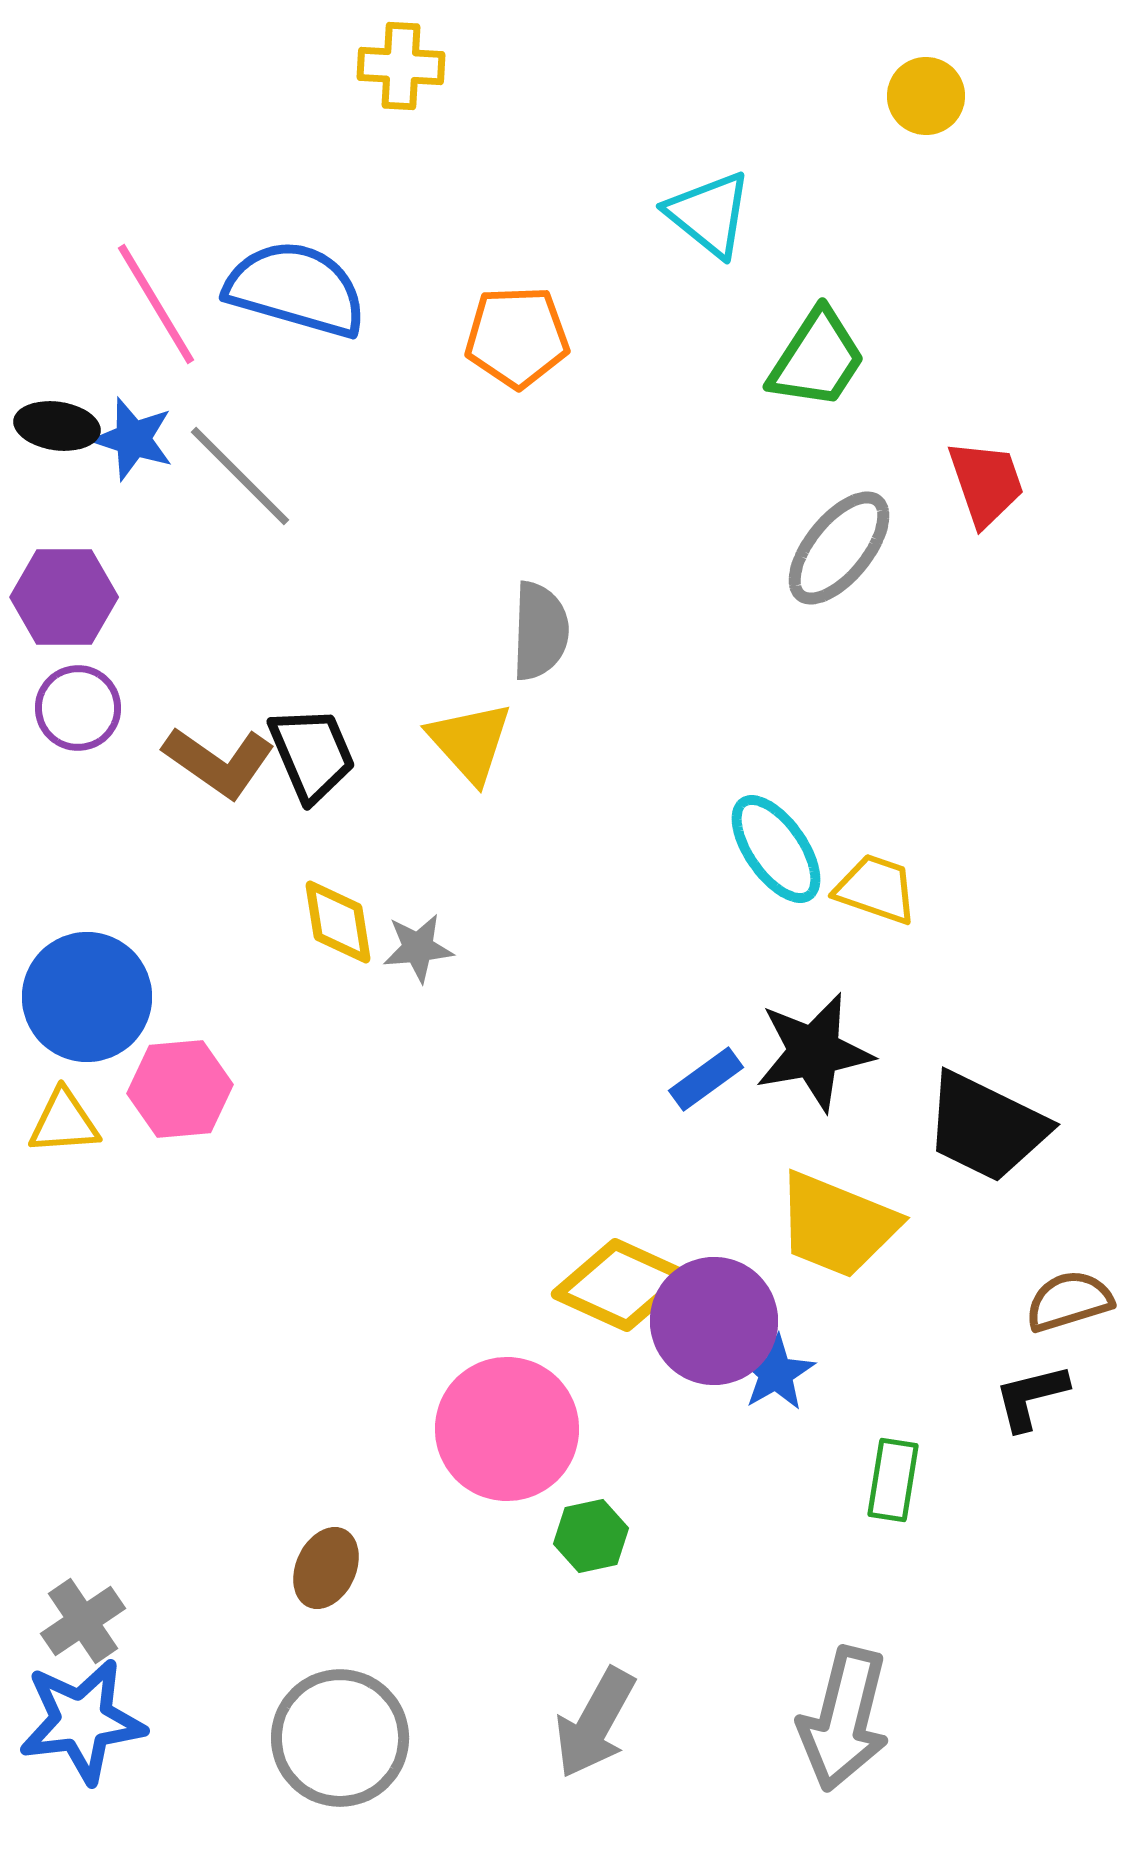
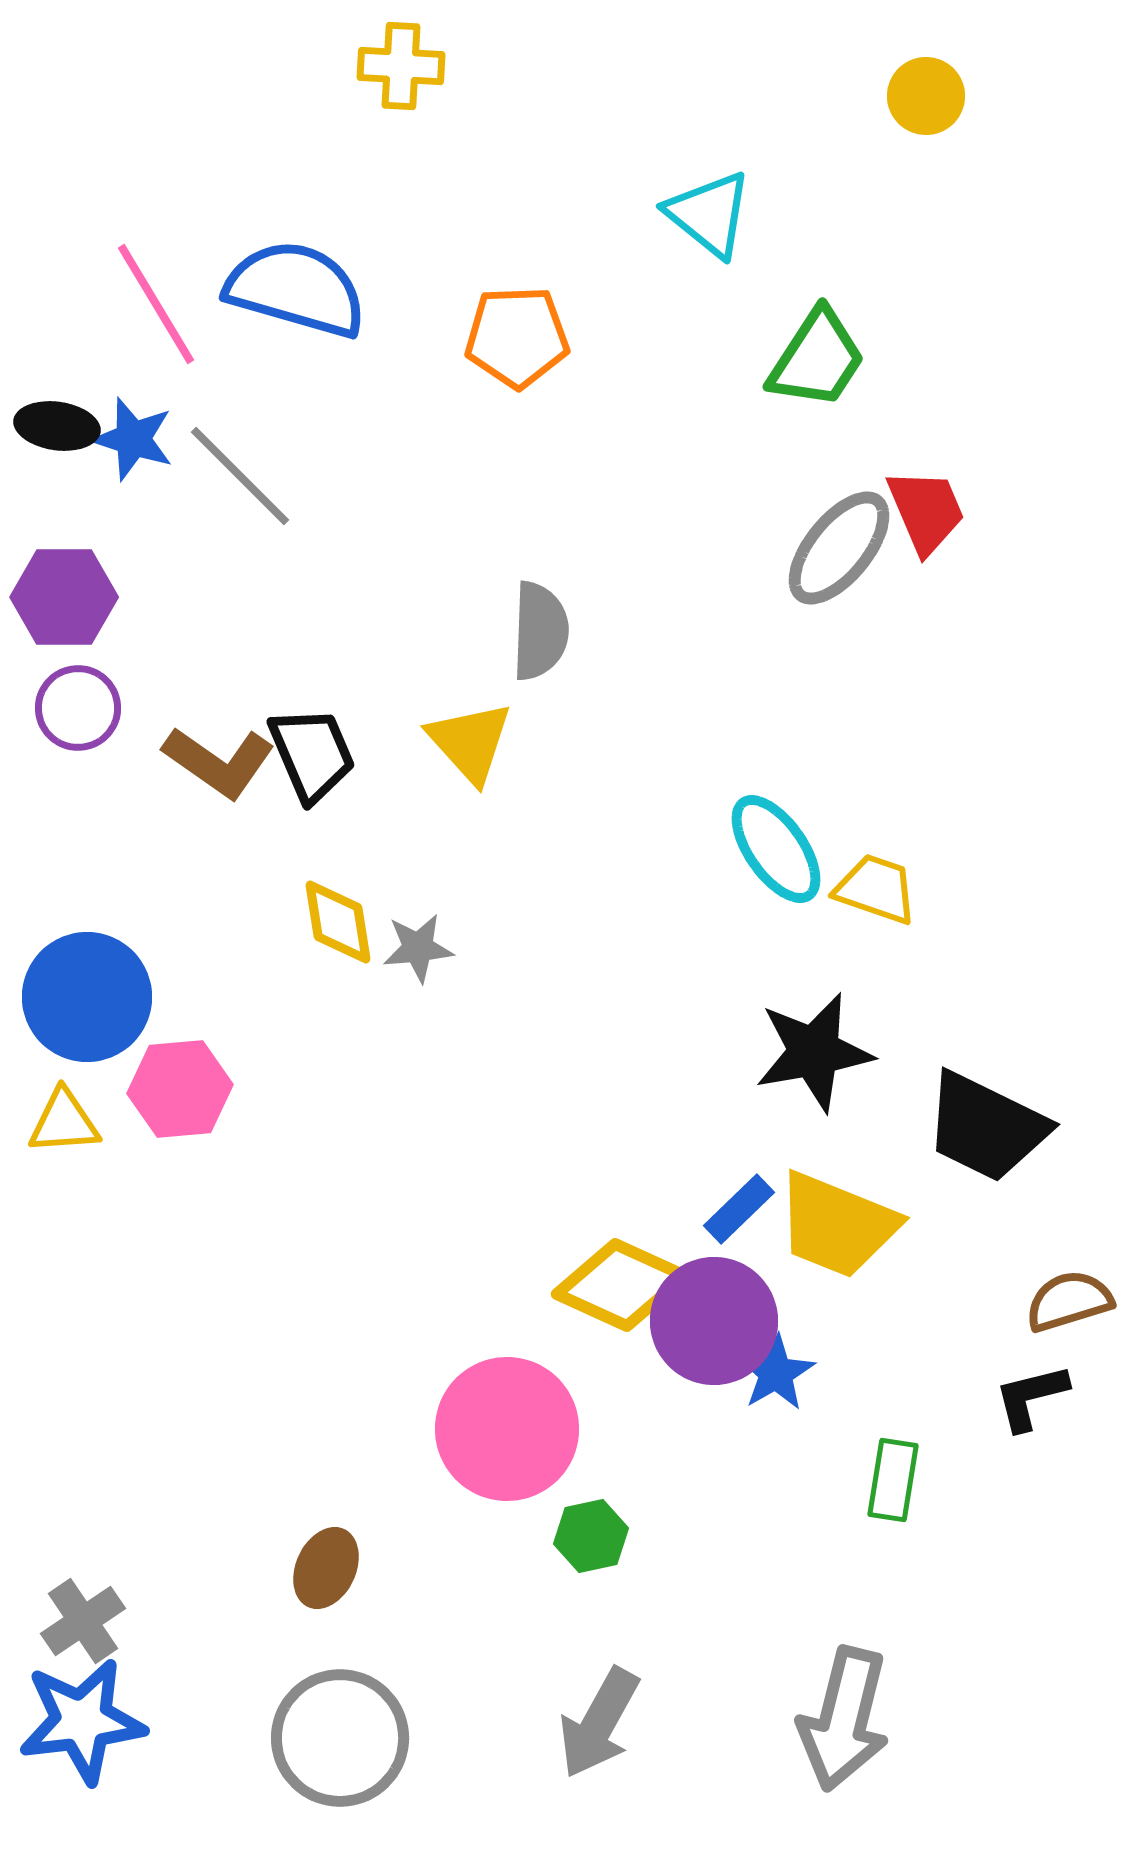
red trapezoid at (986, 483): moved 60 px left, 28 px down; rotated 4 degrees counterclockwise
blue rectangle at (706, 1079): moved 33 px right, 130 px down; rotated 8 degrees counterclockwise
gray arrow at (595, 1723): moved 4 px right
